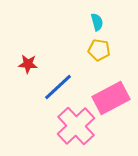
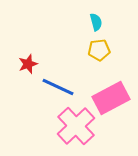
cyan semicircle: moved 1 px left
yellow pentagon: rotated 15 degrees counterclockwise
red star: rotated 24 degrees counterclockwise
blue line: rotated 68 degrees clockwise
